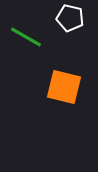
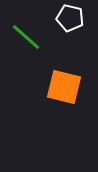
green line: rotated 12 degrees clockwise
